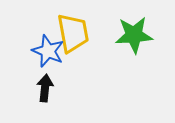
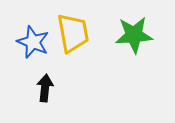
blue star: moved 15 px left, 9 px up
